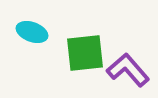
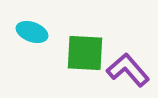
green square: rotated 9 degrees clockwise
